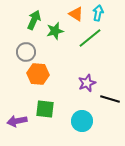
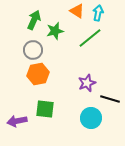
orange triangle: moved 1 px right, 3 px up
gray circle: moved 7 px right, 2 px up
orange hexagon: rotated 15 degrees counterclockwise
cyan circle: moved 9 px right, 3 px up
